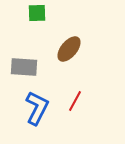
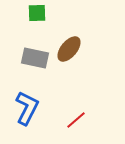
gray rectangle: moved 11 px right, 9 px up; rotated 8 degrees clockwise
red line: moved 1 px right, 19 px down; rotated 20 degrees clockwise
blue L-shape: moved 10 px left
